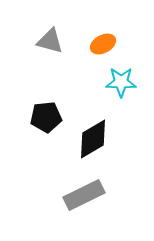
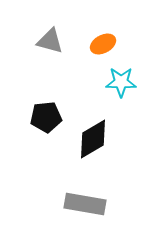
gray rectangle: moved 1 px right, 9 px down; rotated 36 degrees clockwise
